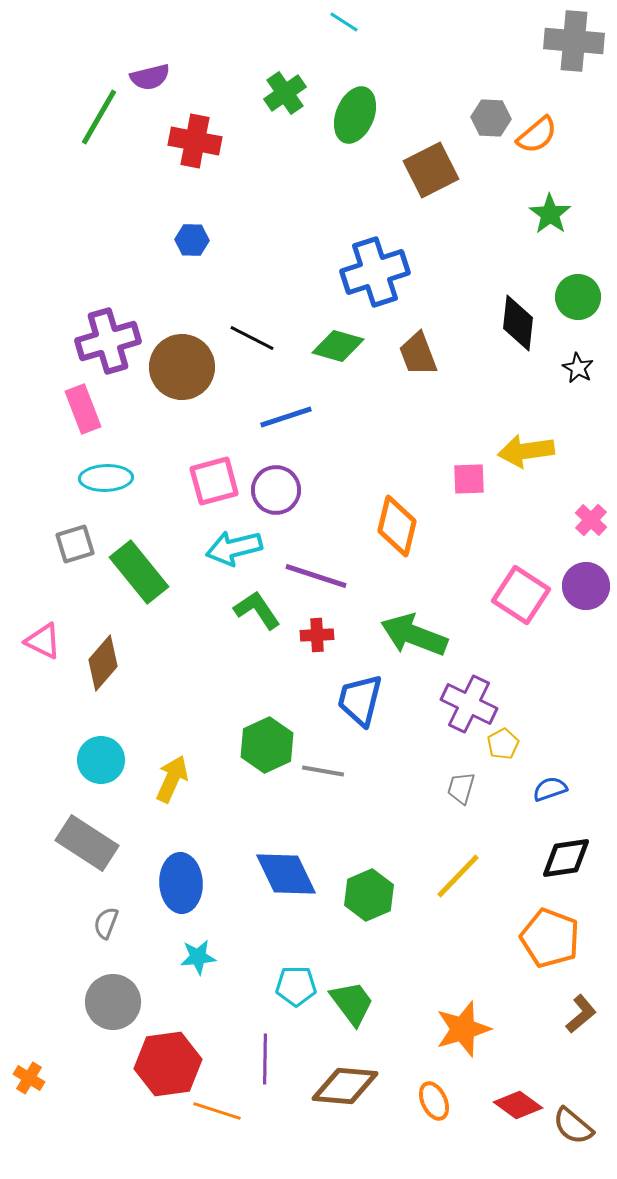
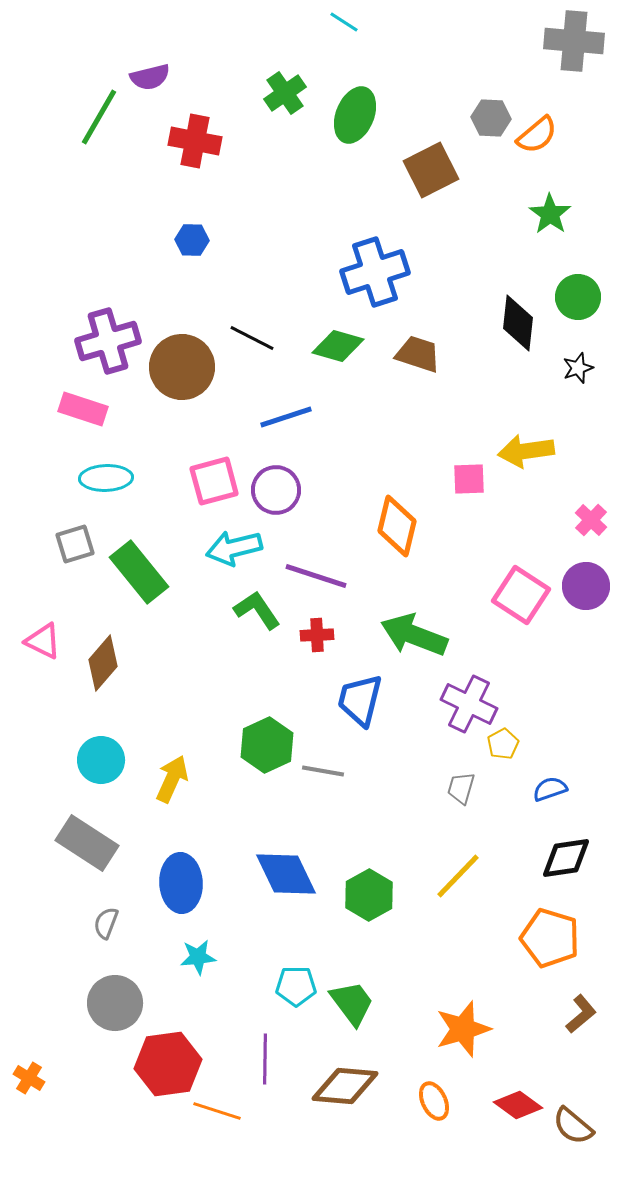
brown trapezoid at (418, 354): rotated 129 degrees clockwise
black star at (578, 368): rotated 24 degrees clockwise
pink rectangle at (83, 409): rotated 51 degrees counterclockwise
green hexagon at (369, 895): rotated 6 degrees counterclockwise
orange pentagon at (550, 938): rotated 4 degrees counterclockwise
gray circle at (113, 1002): moved 2 px right, 1 px down
